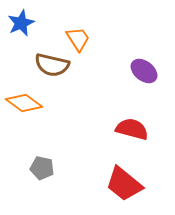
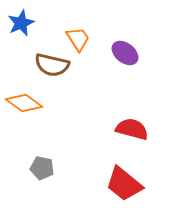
purple ellipse: moved 19 px left, 18 px up
